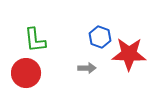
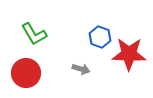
green L-shape: moved 1 px left, 6 px up; rotated 24 degrees counterclockwise
gray arrow: moved 6 px left, 1 px down; rotated 18 degrees clockwise
